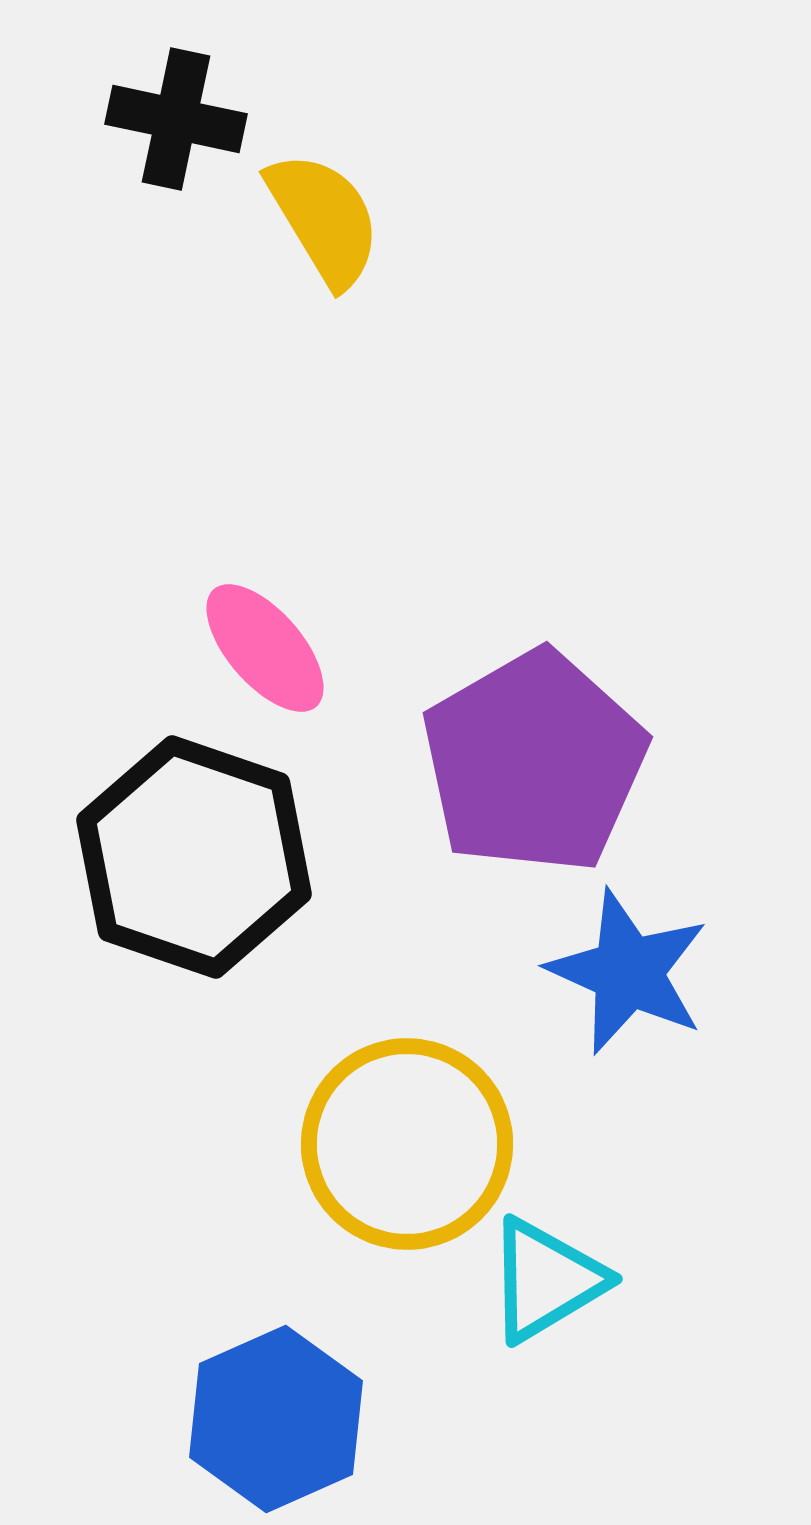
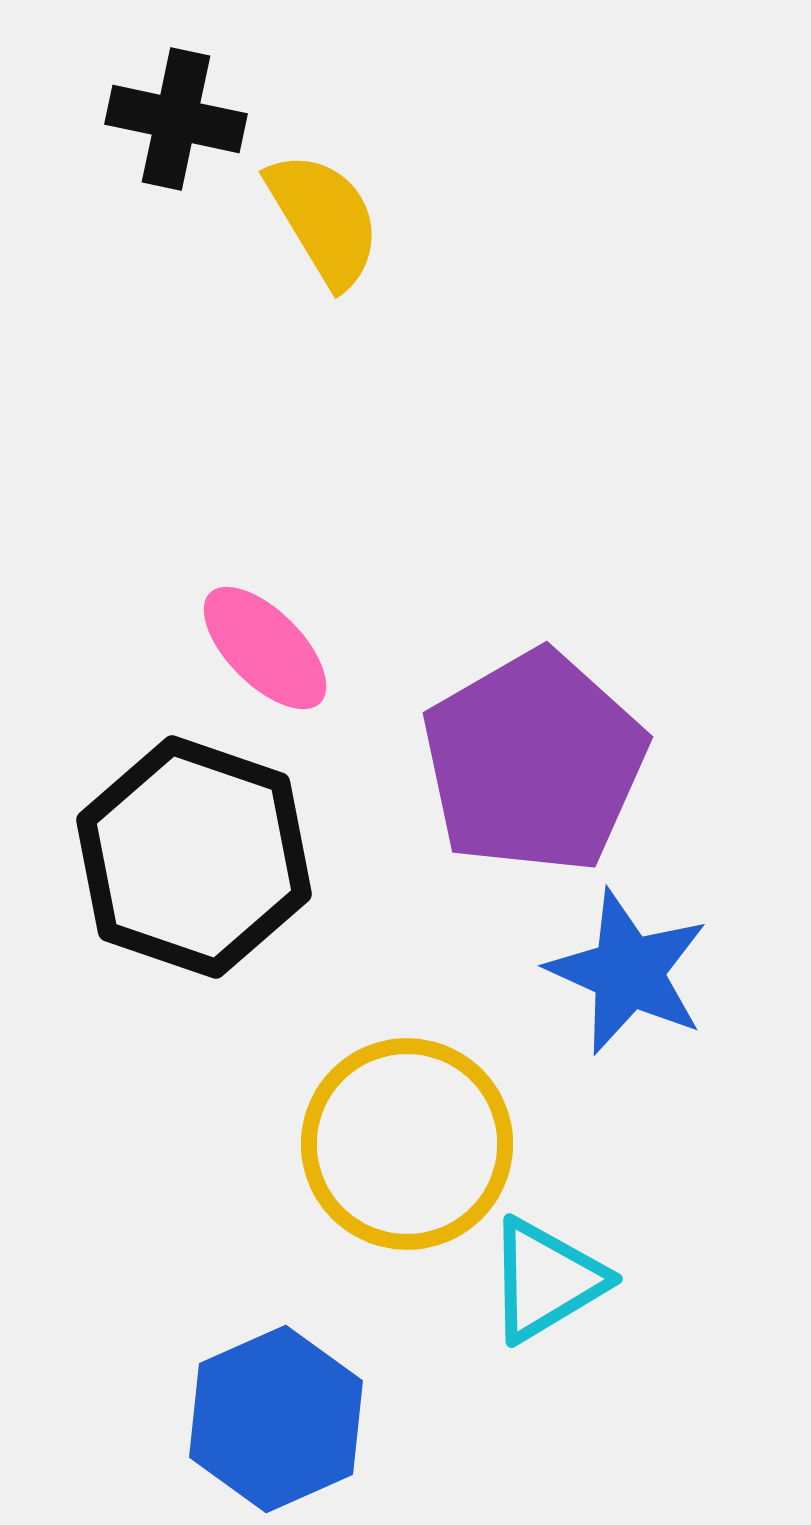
pink ellipse: rotated 4 degrees counterclockwise
